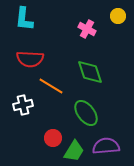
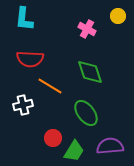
orange line: moved 1 px left
purple semicircle: moved 4 px right
